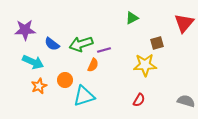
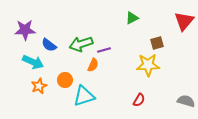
red triangle: moved 2 px up
blue semicircle: moved 3 px left, 1 px down
yellow star: moved 3 px right
